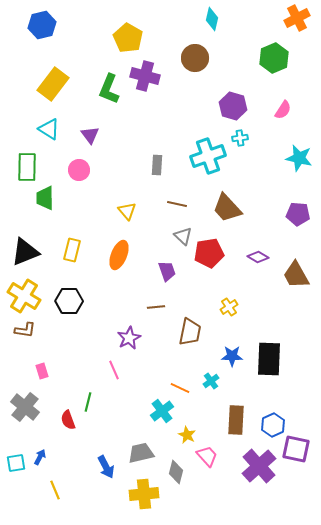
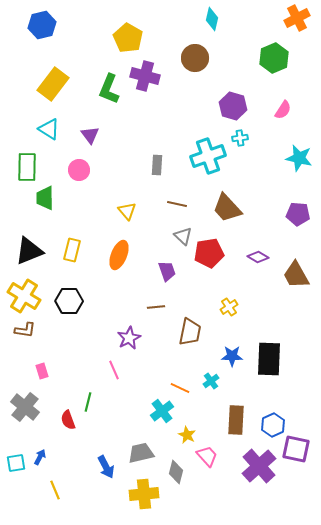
black triangle at (25, 252): moved 4 px right, 1 px up
